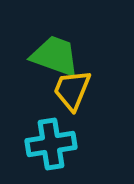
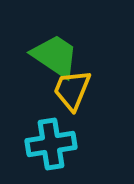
green trapezoid: rotated 14 degrees clockwise
